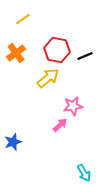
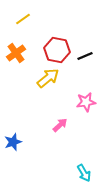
pink star: moved 13 px right, 4 px up
